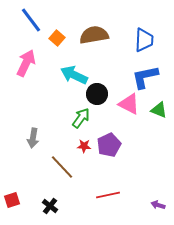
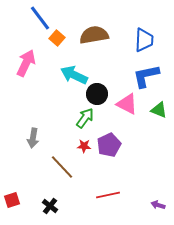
blue line: moved 9 px right, 2 px up
blue L-shape: moved 1 px right, 1 px up
pink triangle: moved 2 px left
green arrow: moved 4 px right
